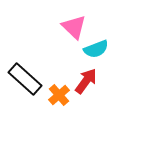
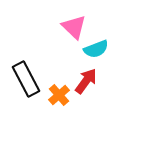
black rectangle: moved 1 px right; rotated 20 degrees clockwise
